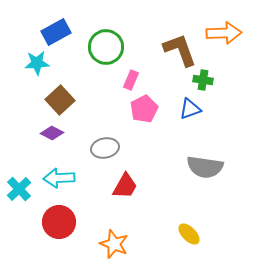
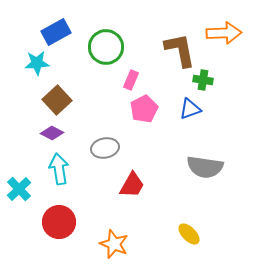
brown L-shape: rotated 9 degrees clockwise
brown square: moved 3 px left
cyan arrow: moved 9 px up; rotated 84 degrees clockwise
red trapezoid: moved 7 px right, 1 px up
